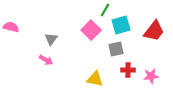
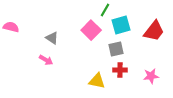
gray triangle: moved 1 px right, 1 px up; rotated 32 degrees counterclockwise
red cross: moved 8 px left
yellow triangle: moved 2 px right, 2 px down
